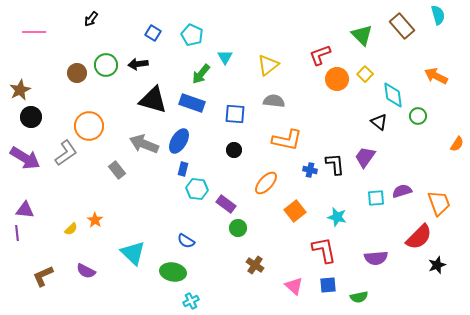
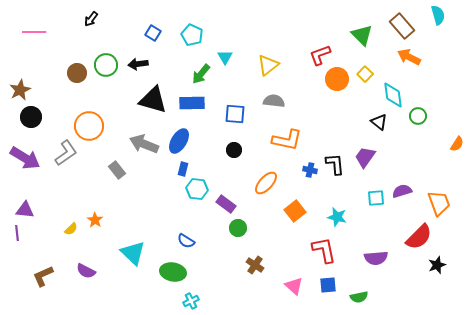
orange arrow at (436, 76): moved 27 px left, 19 px up
blue rectangle at (192, 103): rotated 20 degrees counterclockwise
